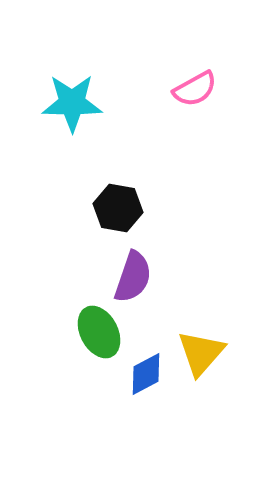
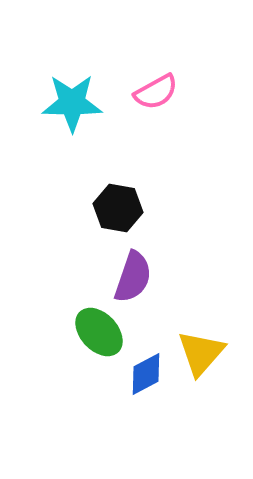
pink semicircle: moved 39 px left, 3 px down
green ellipse: rotated 15 degrees counterclockwise
